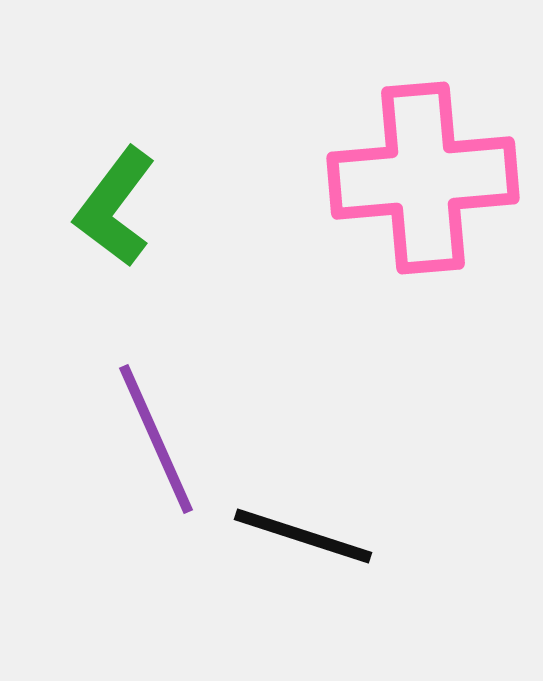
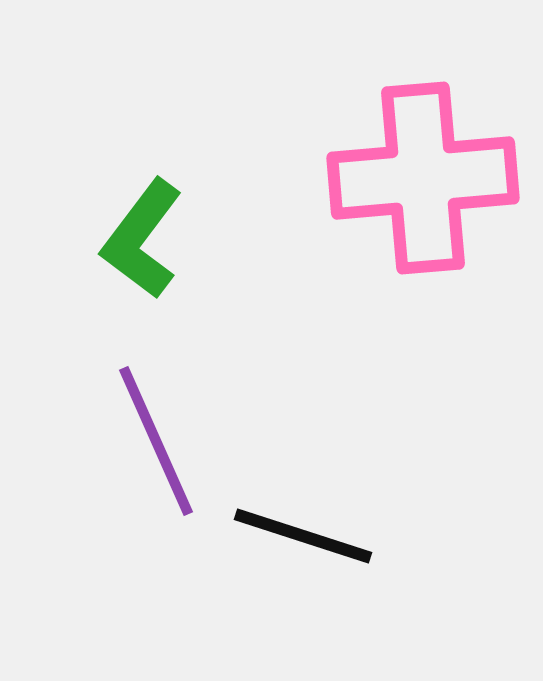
green L-shape: moved 27 px right, 32 px down
purple line: moved 2 px down
